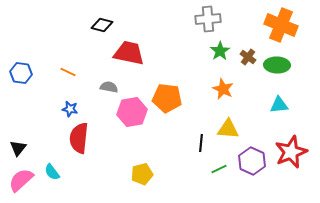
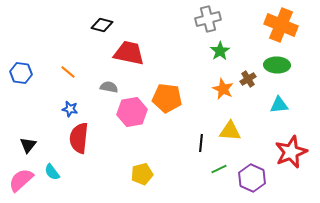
gray cross: rotated 10 degrees counterclockwise
brown cross: moved 22 px down; rotated 21 degrees clockwise
orange line: rotated 14 degrees clockwise
yellow triangle: moved 2 px right, 2 px down
black triangle: moved 10 px right, 3 px up
purple hexagon: moved 17 px down
